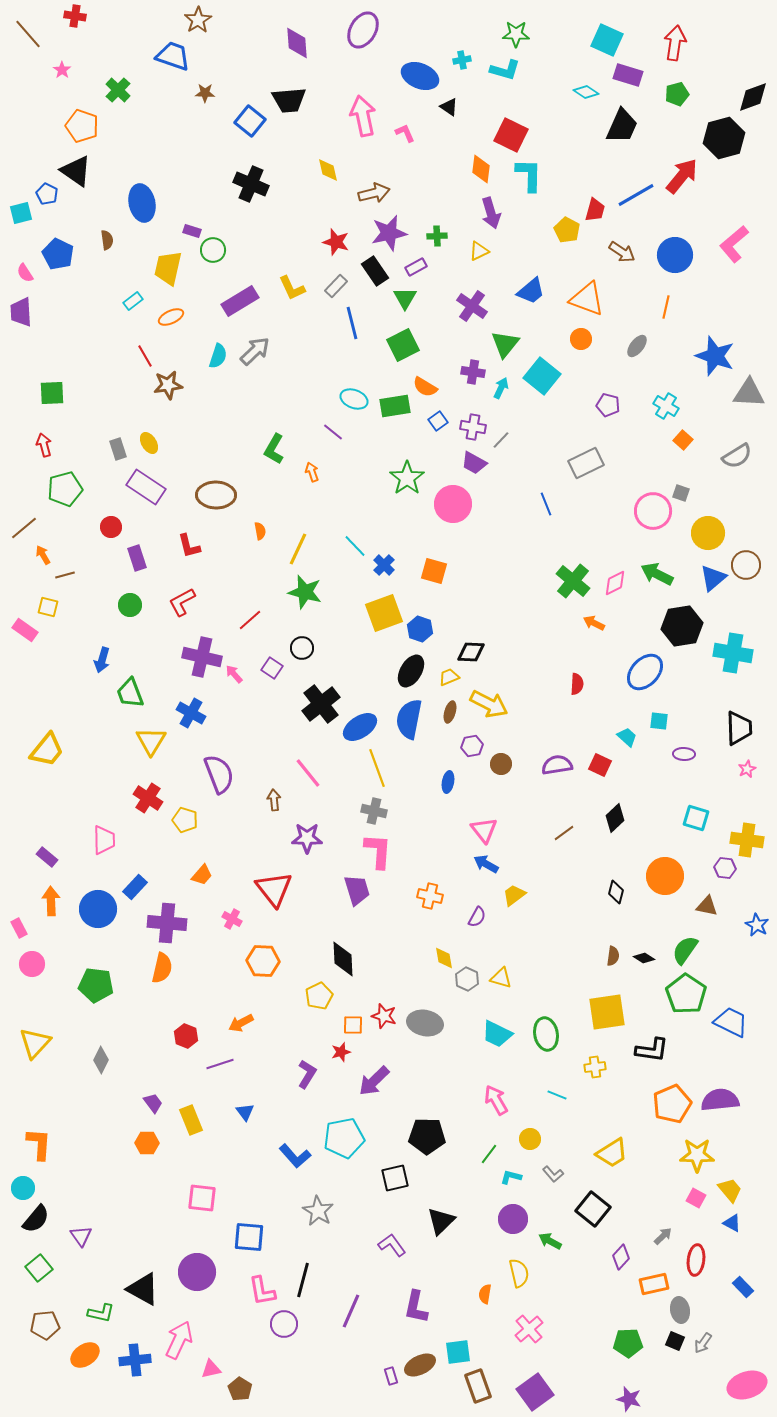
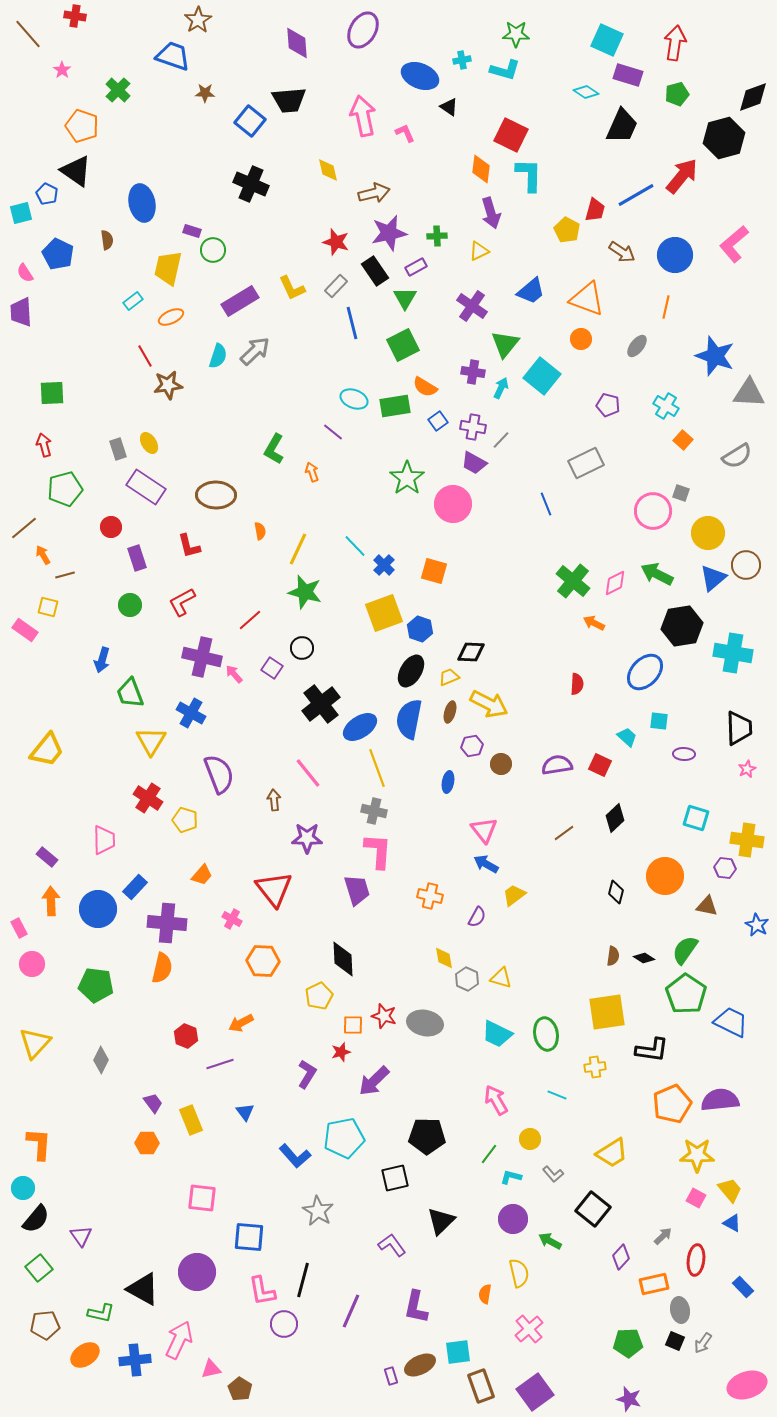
brown rectangle at (478, 1386): moved 3 px right
